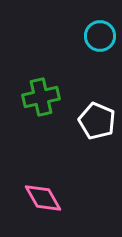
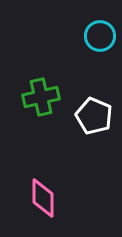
white pentagon: moved 3 px left, 5 px up
pink diamond: rotated 30 degrees clockwise
